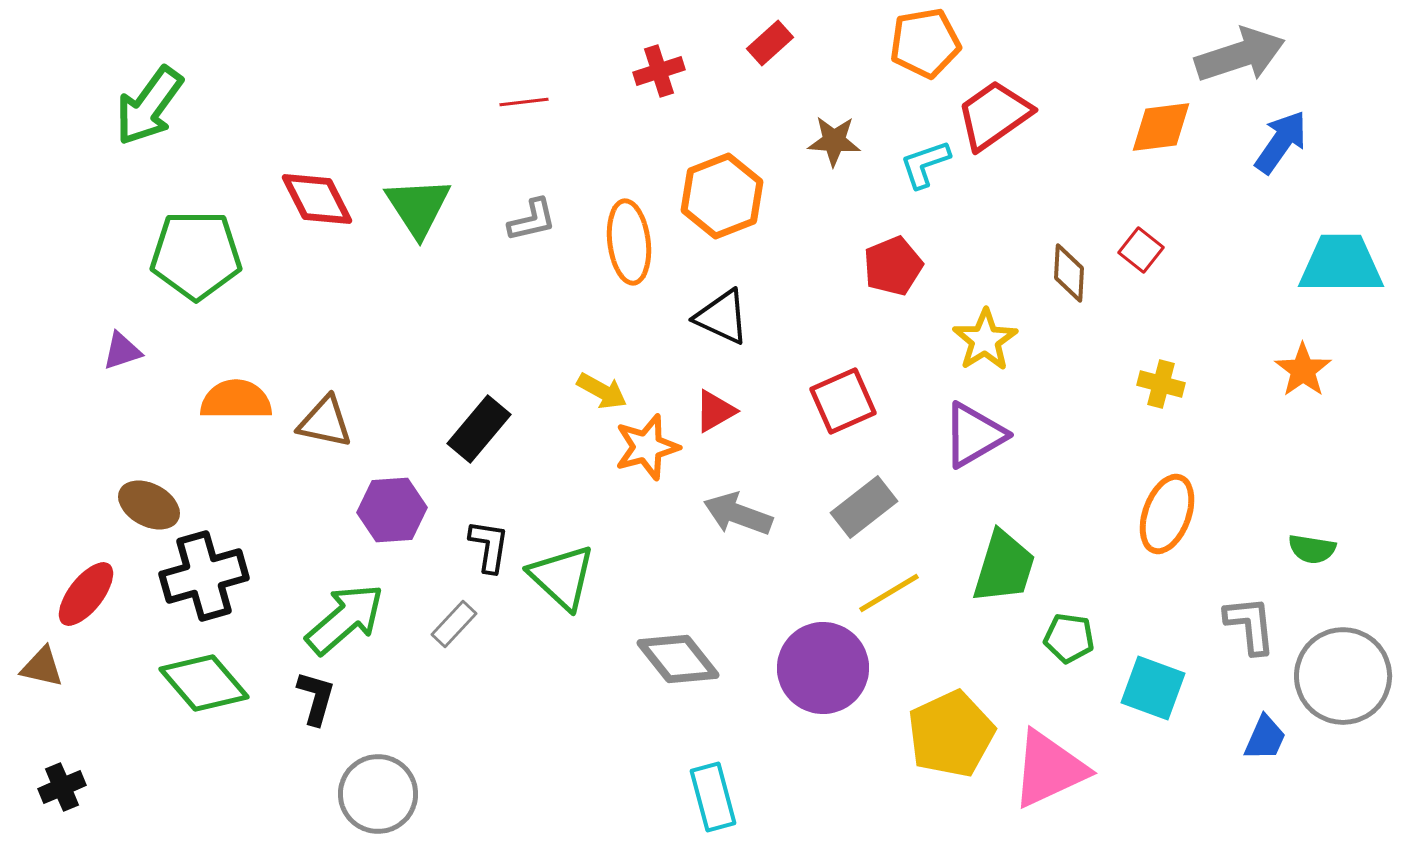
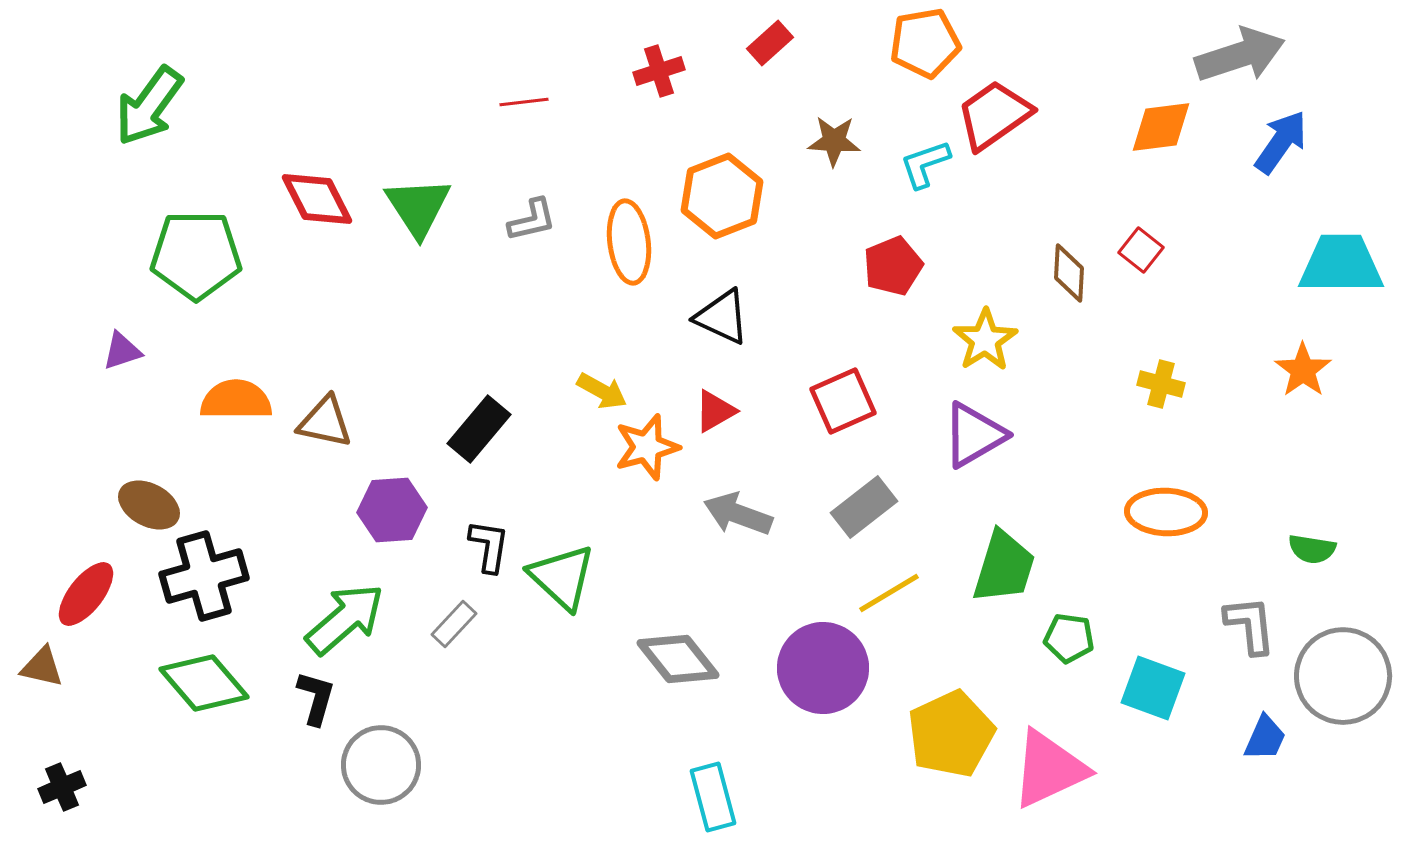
orange ellipse at (1167, 514): moved 1 px left, 2 px up; rotated 72 degrees clockwise
gray circle at (378, 794): moved 3 px right, 29 px up
